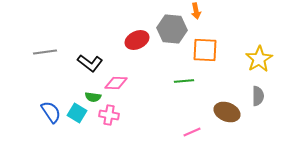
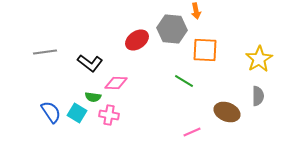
red ellipse: rotated 10 degrees counterclockwise
green line: rotated 36 degrees clockwise
